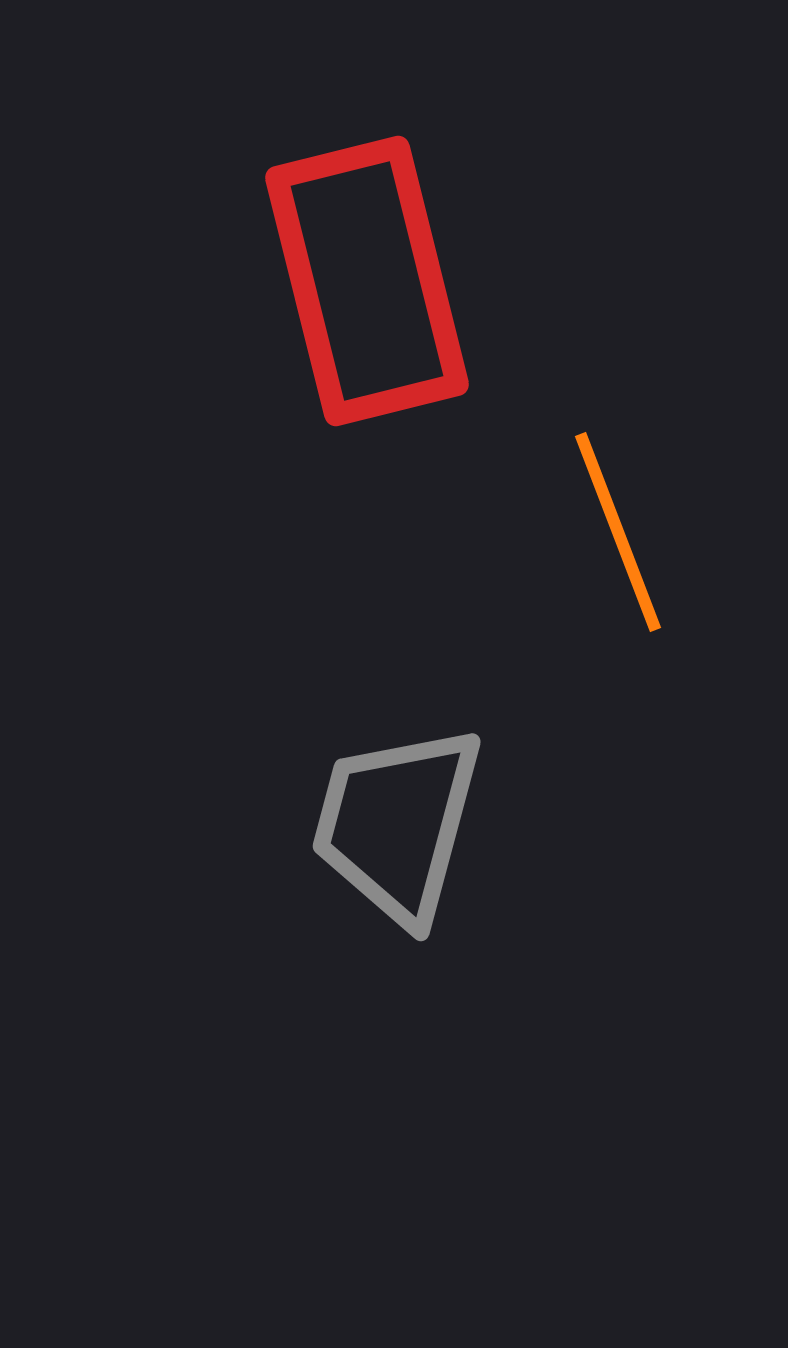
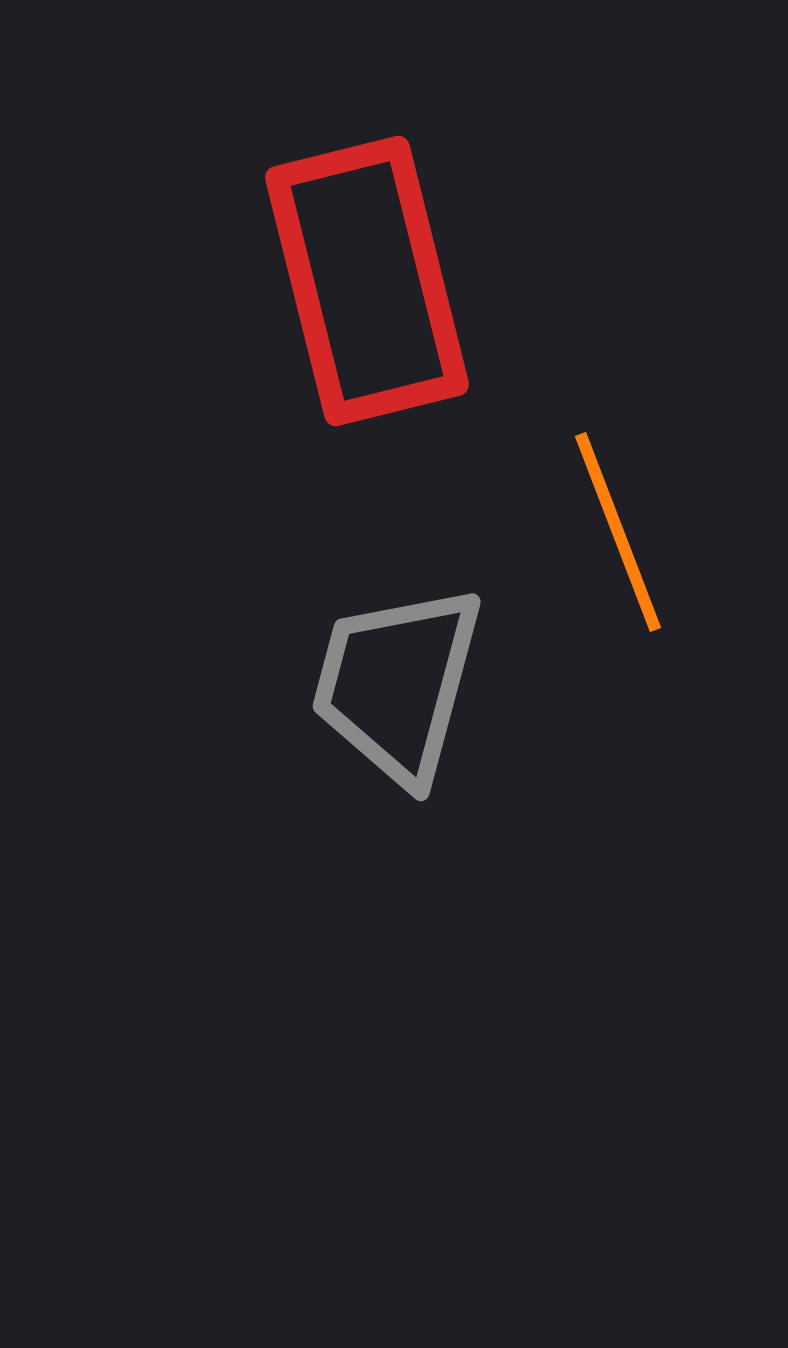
gray trapezoid: moved 140 px up
